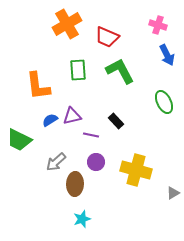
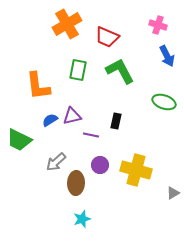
blue arrow: moved 1 px down
green rectangle: rotated 15 degrees clockwise
green ellipse: rotated 45 degrees counterclockwise
black rectangle: rotated 56 degrees clockwise
purple circle: moved 4 px right, 3 px down
brown ellipse: moved 1 px right, 1 px up
